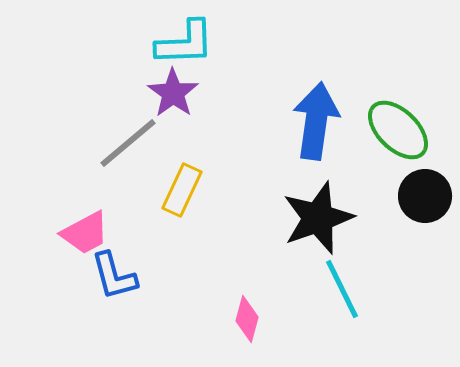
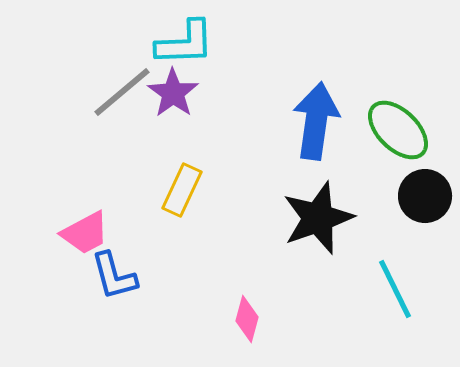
gray line: moved 6 px left, 51 px up
cyan line: moved 53 px right
